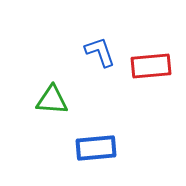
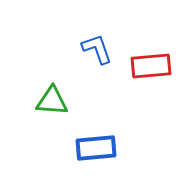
blue L-shape: moved 3 px left, 3 px up
green triangle: moved 1 px down
